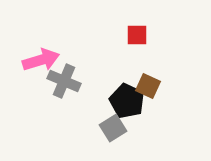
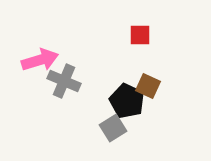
red square: moved 3 px right
pink arrow: moved 1 px left
